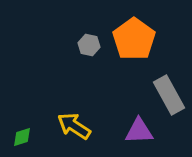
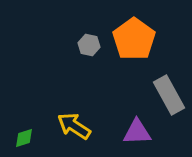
purple triangle: moved 2 px left, 1 px down
green diamond: moved 2 px right, 1 px down
